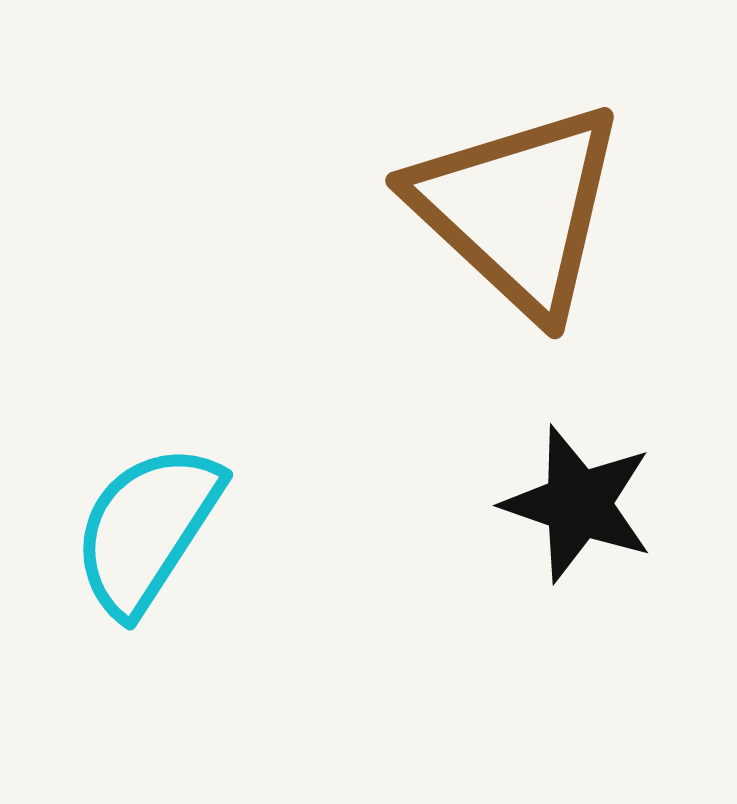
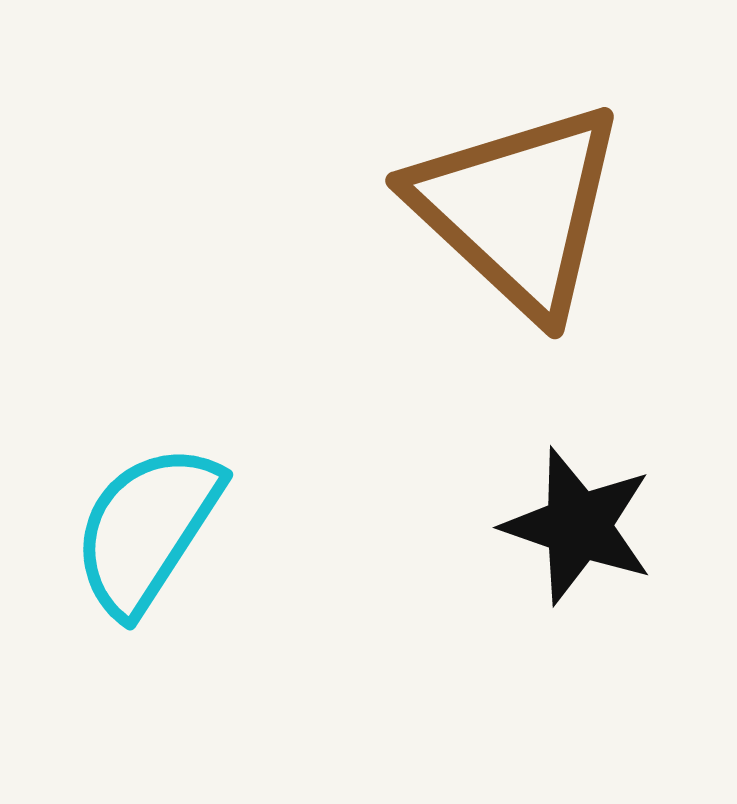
black star: moved 22 px down
